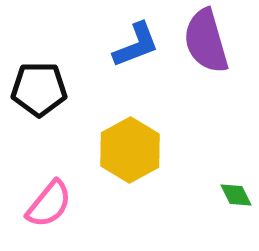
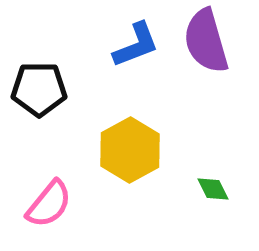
green diamond: moved 23 px left, 6 px up
